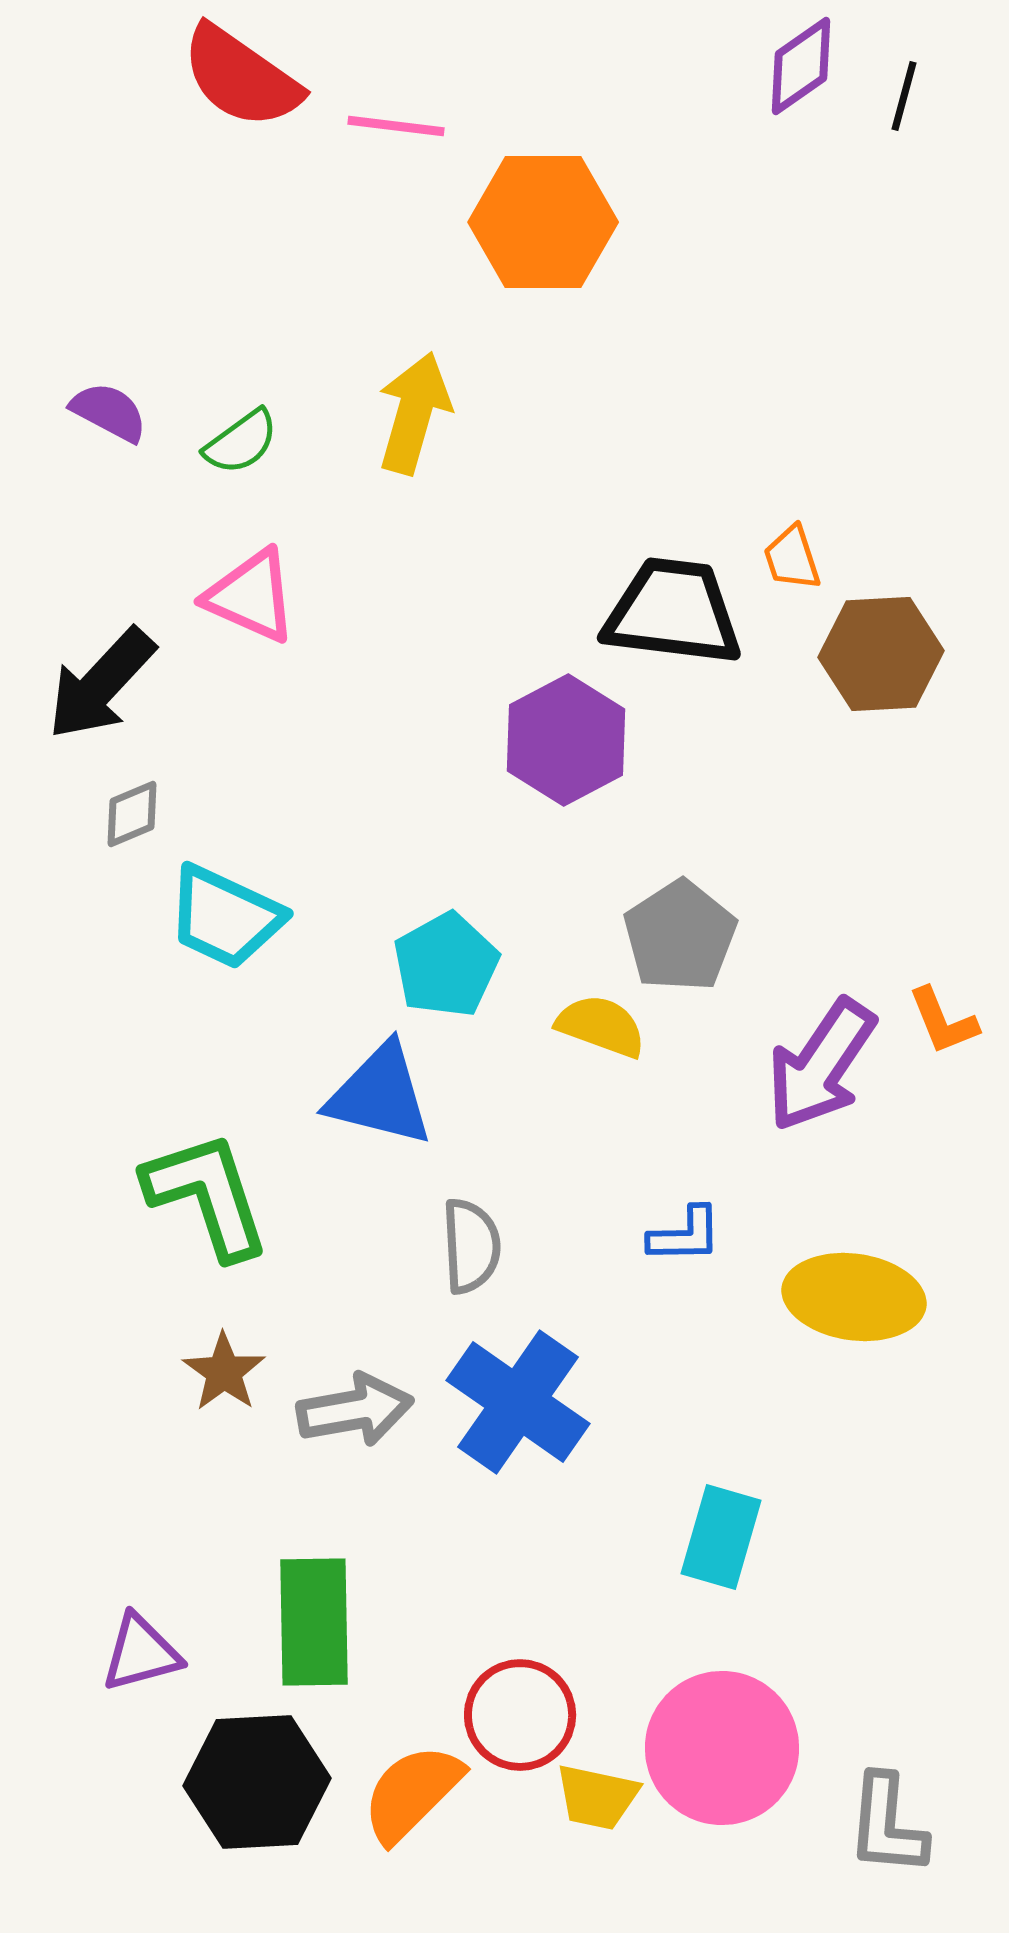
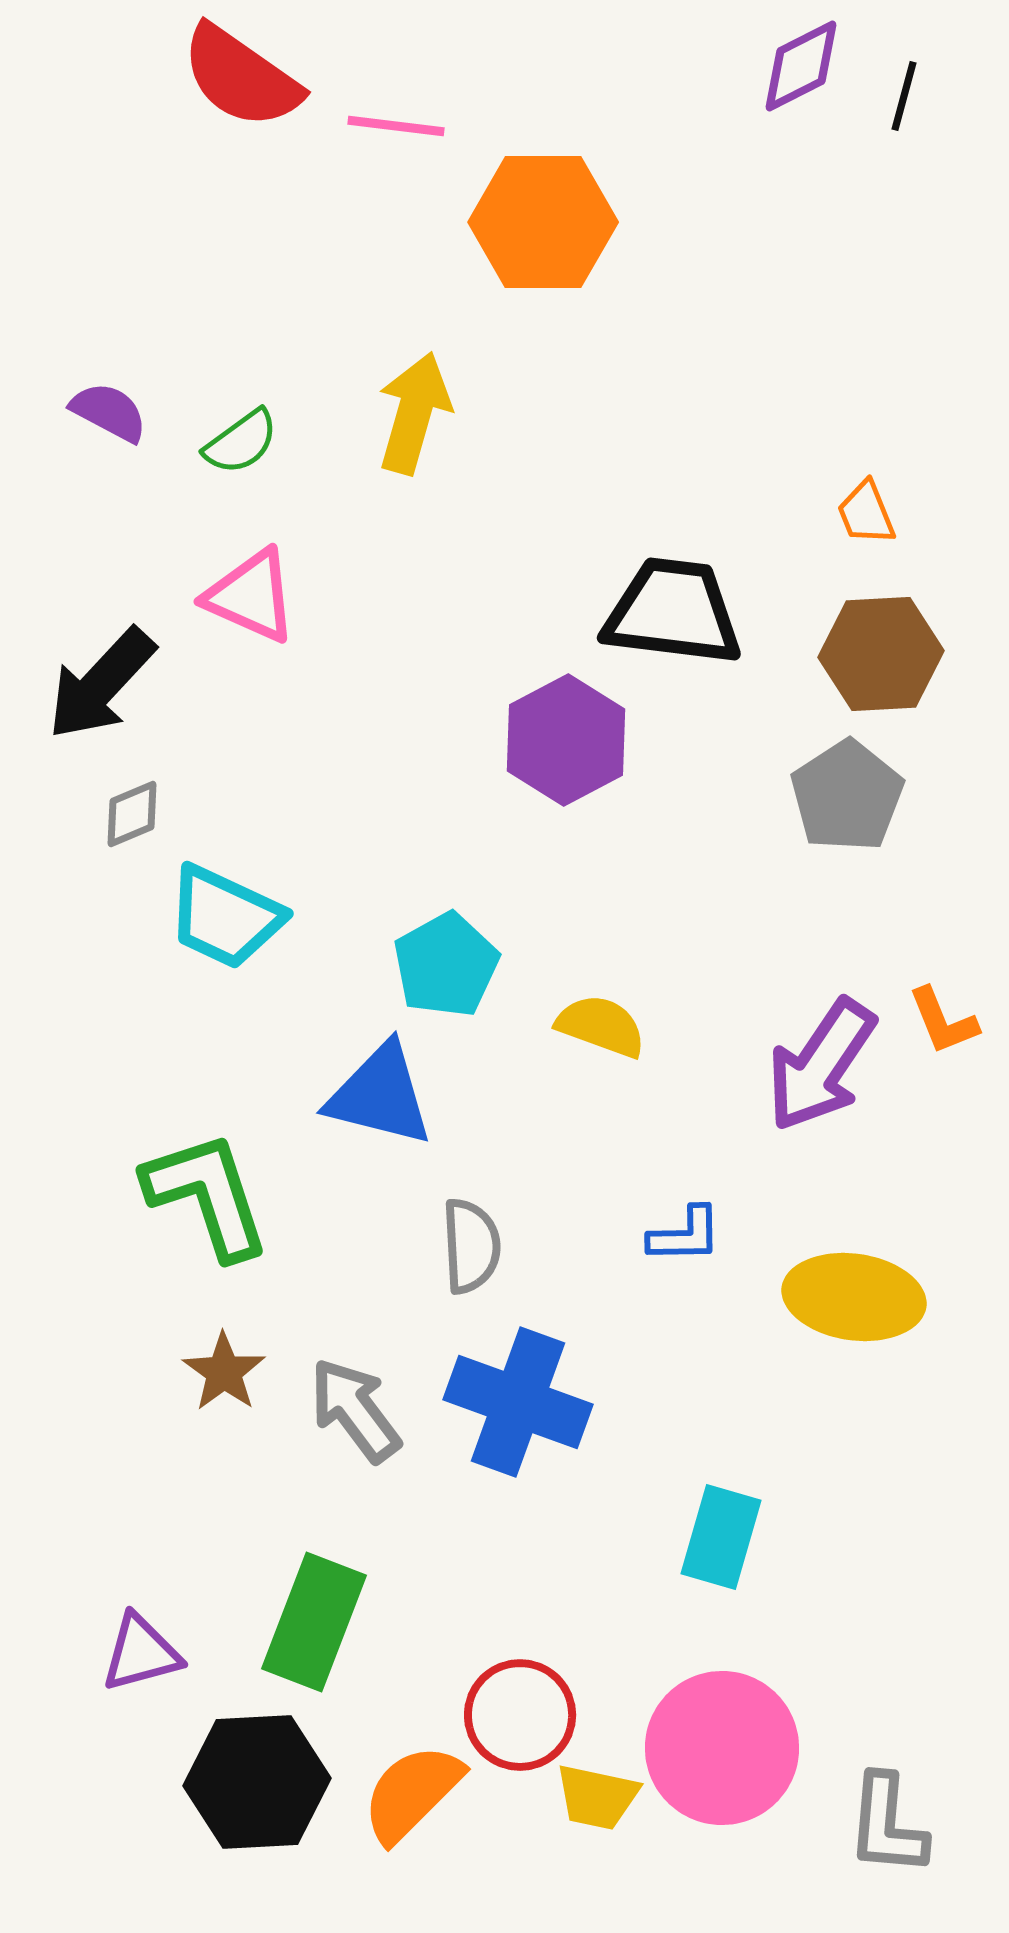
purple diamond: rotated 8 degrees clockwise
orange trapezoid: moved 74 px right, 45 px up; rotated 4 degrees counterclockwise
gray pentagon: moved 167 px right, 140 px up
blue cross: rotated 15 degrees counterclockwise
gray arrow: rotated 117 degrees counterclockwise
green rectangle: rotated 22 degrees clockwise
